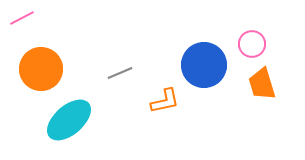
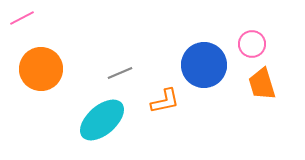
cyan ellipse: moved 33 px right
